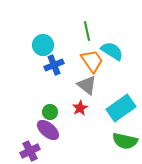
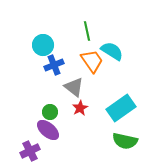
gray triangle: moved 13 px left, 2 px down
